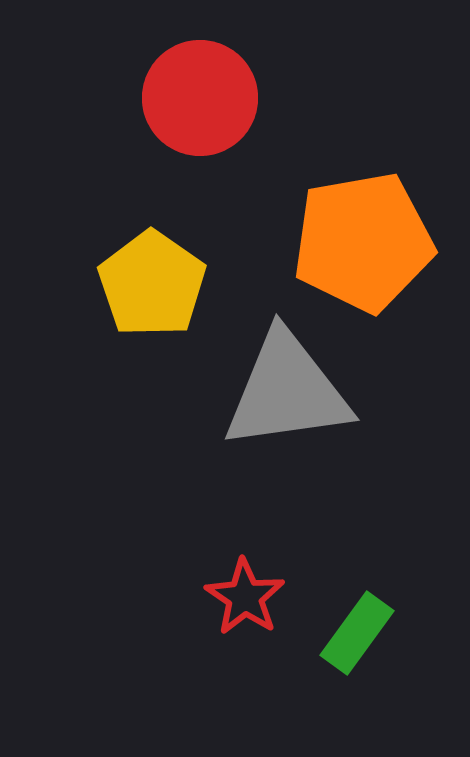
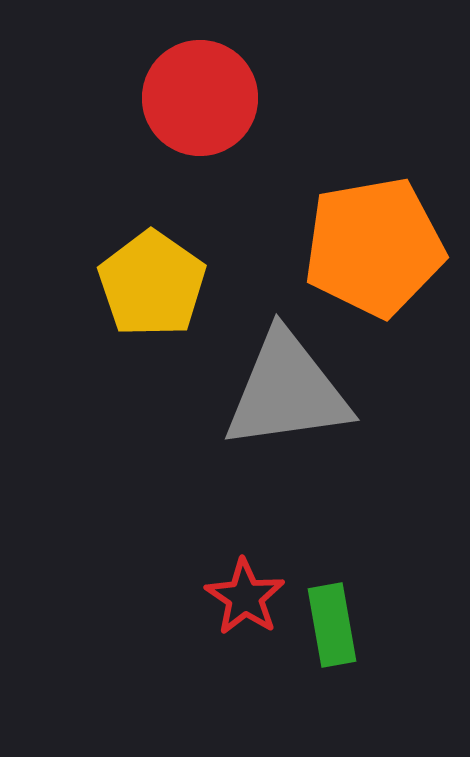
orange pentagon: moved 11 px right, 5 px down
green rectangle: moved 25 px left, 8 px up; rotated 46 degrees counterclockwise
